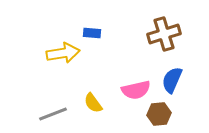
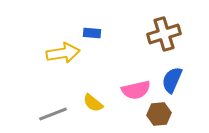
yellow semicircle: rotated 15 degrees counterclockwise
